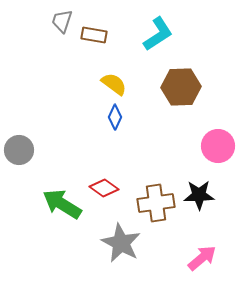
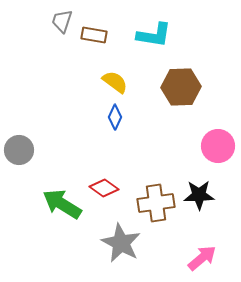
cyan L-shape: moved 4 px left, 1 px down; rotated 42 degrees clockwise
yellow semicircle: moved 1 px right, 2 px up
